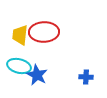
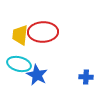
red ellipse: moved 1 px left
cyan ellipse: moved 2 px up
